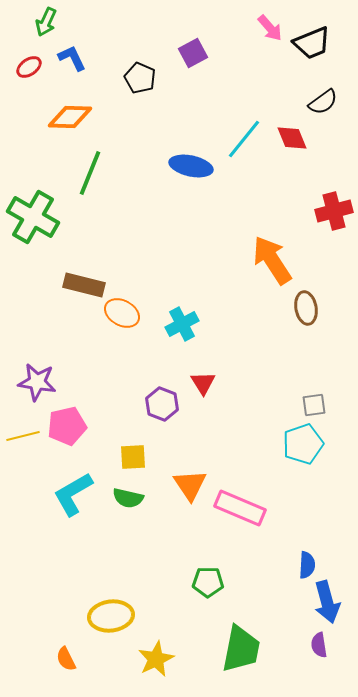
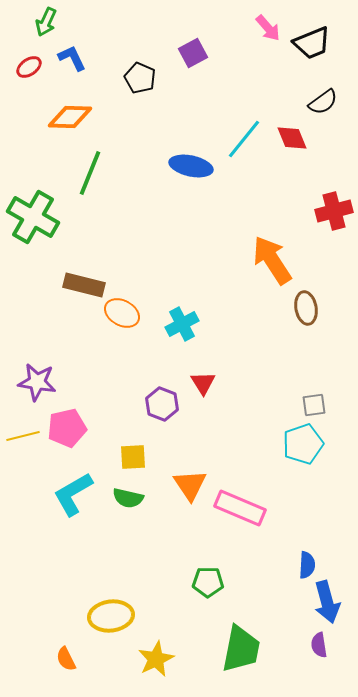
pink arrow: moved 2 px left
pink pentagon: moved 2 px down
